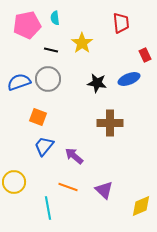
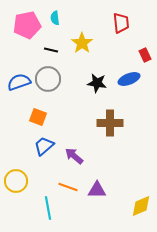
blue trapezoid: rotated 10 degrees clockwise
yellow circle: moved 2 px right, 1 px up
purple triangle: moved 7 px left; rotated 42 degrees counterclockwise
